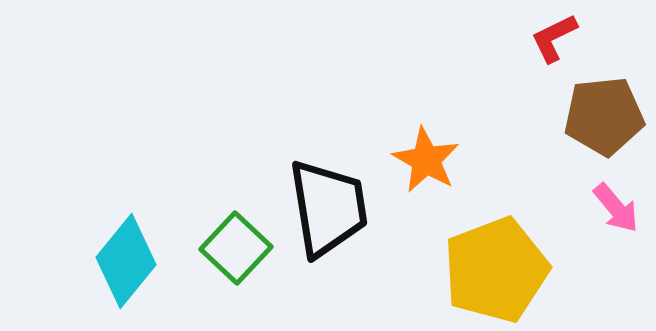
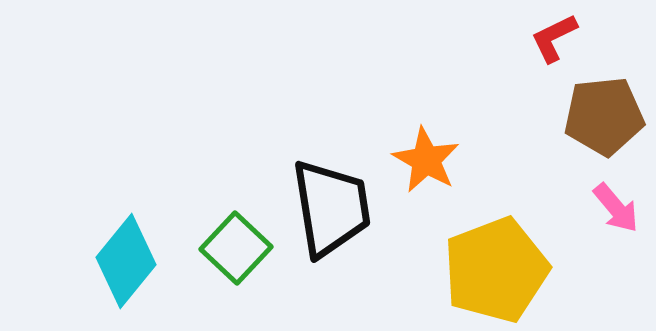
black trapezoid: moved 3 px right
